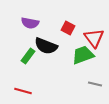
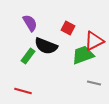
purple semicircle: rotated 132 degrees counterclockwise
red triangle: moved 3 px down; rotated 40 degrees clockwise
gray line: moved 1 px left, 1 px up
